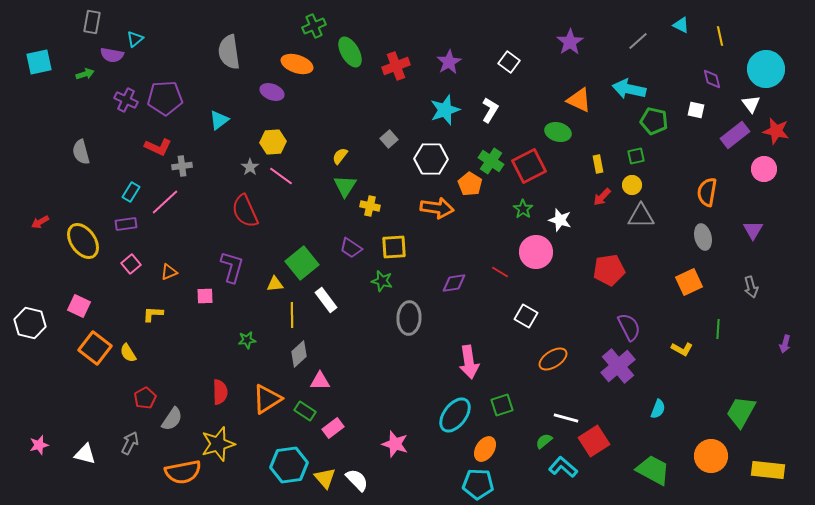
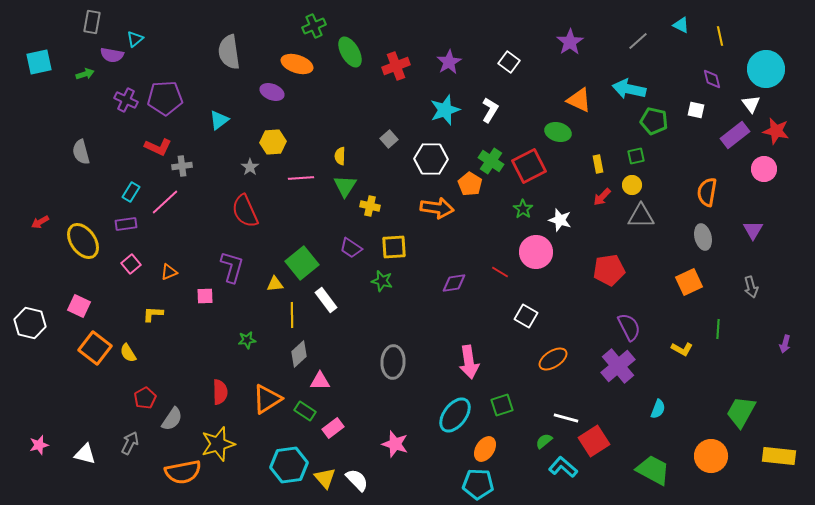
yellow semicircle at (340, 156): rotated 36 degrees counterclockwise
pink line at (281, 176): moved 20 px right, 2 px down; rotated 40 degrees counterclockwise
gray ellipse at (409, 318): moved 16 px left, 44 px down
yellow rectangle at (768, 470): moved 11 px right, 14 px up
